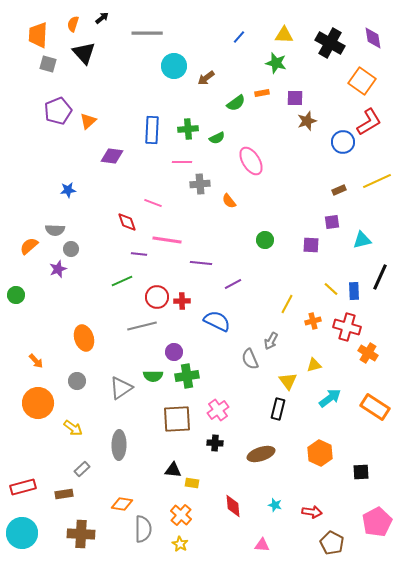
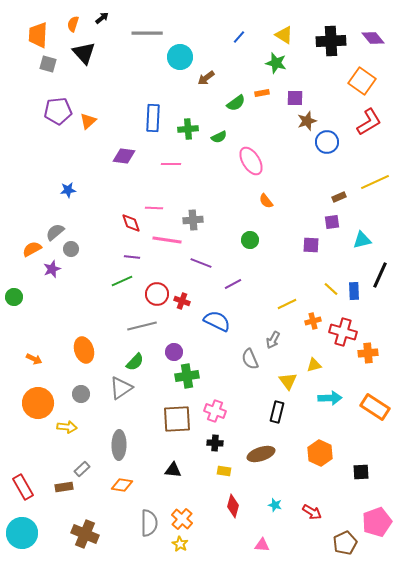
yellow triangle at (284, 35): rotated 30 degrees clockwise
purple diamond at (373, 38): rotated 30 degrees counterclockwise
black cross at (330, 43): moved 1 px right, 2 px up; rotated 32 degrees counterclockwise
cyan circle at (174, 66): moved 6 px right, 9 px up
purple pentagon at (58, 111): rotated 16 degrees clockwise
blue rectangle at (152, 130): moved 1 px right, 12 px up
green semicircle at (217, 138): moved 2 px right, 1 px up
blue circle at (343, 142): moved 16 px left
purple diamond at (112, 156): moved 12 px right
pink line at (182, 162): moved 11 px left, 2 px down
yellow line at (377, 181): moved 2 px left, 1 px down
gray cross at (200, 184): moved 7 px left, 36 px down
brown rectangle at (339, 190): moved 7 px down
orange semicircle at (229, 201): moved 37 px right
pink line at (153, 203): moved 1 px right, 5 px down; rotated 18 degrees counterclockwise
red diamond at (127, 222): moved 4 px right, 1 px down
gray semicircle at (55, 230): moved 2 px down; rotated 138 degrees clockwise
green circle at (265, 240): moved 15 px left
orange semicircle at (29, 246): moved 3 px right, 3 px down; rotated 12 degrees clockwise
purple line at (139, 254): moved 7 px left, 3 px down
purple line at (201, 263): rotated 15 degrees clockwise
purple star at (58, 269): moved 6 px left
black line at (380, 277): moved 2 px up
green circle at (16, 295): moved 2 px left, 2 px down
red circle at (157, 297): moved 3 px up
red cross at (182, 301): rotated 21 degrees clockwise
yellow line at (287, 304): rotated 36 degrees clockwise
red cross at (347, 327): moved 4 px left, 5 px down
orange ellipse at (84, 338): moved 12 px down
gray arrow at (271, 341): moved 2 px right, 1 px up
orange cross at (368, 353): rotated 36 degrees counterclockwise
orange arrow at (36, 361): moved 2 px left, 2 px up; rotated 21 degrees counterclockwise
green semicircle at (153, 376): moved 18 px left, 14 px up; rotated 48 degrees counterclockwise
gray circle at (77, 381): moved 4 px right, 13 px down
cyan arrow at (330, 398): rotated 35 degrees clockwise
black rectangle at (278, 409): moved 1 px left, 3 px down
pink cross at (218, 410): moved 3 px left, 1 px down; rotated 35 degrees counterclockwise
yellow arrow at (73, 428): moved 6 px left, 1 px up; rotated 30 degrees counterclockwise
yellow rectangle at (192, 483): moved 32 px right, 12 px up
red rectangle at (23, 487): rotated 75 degrees clockwise
brown rectangle at (64, 494): moved 7 px up
orange diamond at (122, 504): moved 19 px up
red diamond at (233, 506): rotated 20 degrees clockwise
red arrow at (312, 512): rotated 24 degrees clockwise
orange cross at (181, 515): moved 1 px right, 4 px down
pink pentagon at (377, 522): rotated 8 degrees clockwise
gray semicircle at (143, 529): moved 6 px right, 6 px up
brown cross at (81, 534): moved 4 px right; rotated 20 degrees clockwise
brown pentagon at (332, 543): moved 13 px right; rotated 20 degrees clockwise
